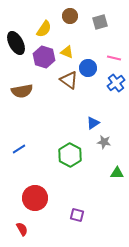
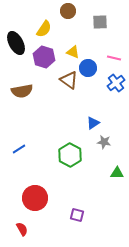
brown circle: moved 2 px left, 5 px up
gray square: rotated 14 degrees clockwise
yellow triangle: moved 6 px right
